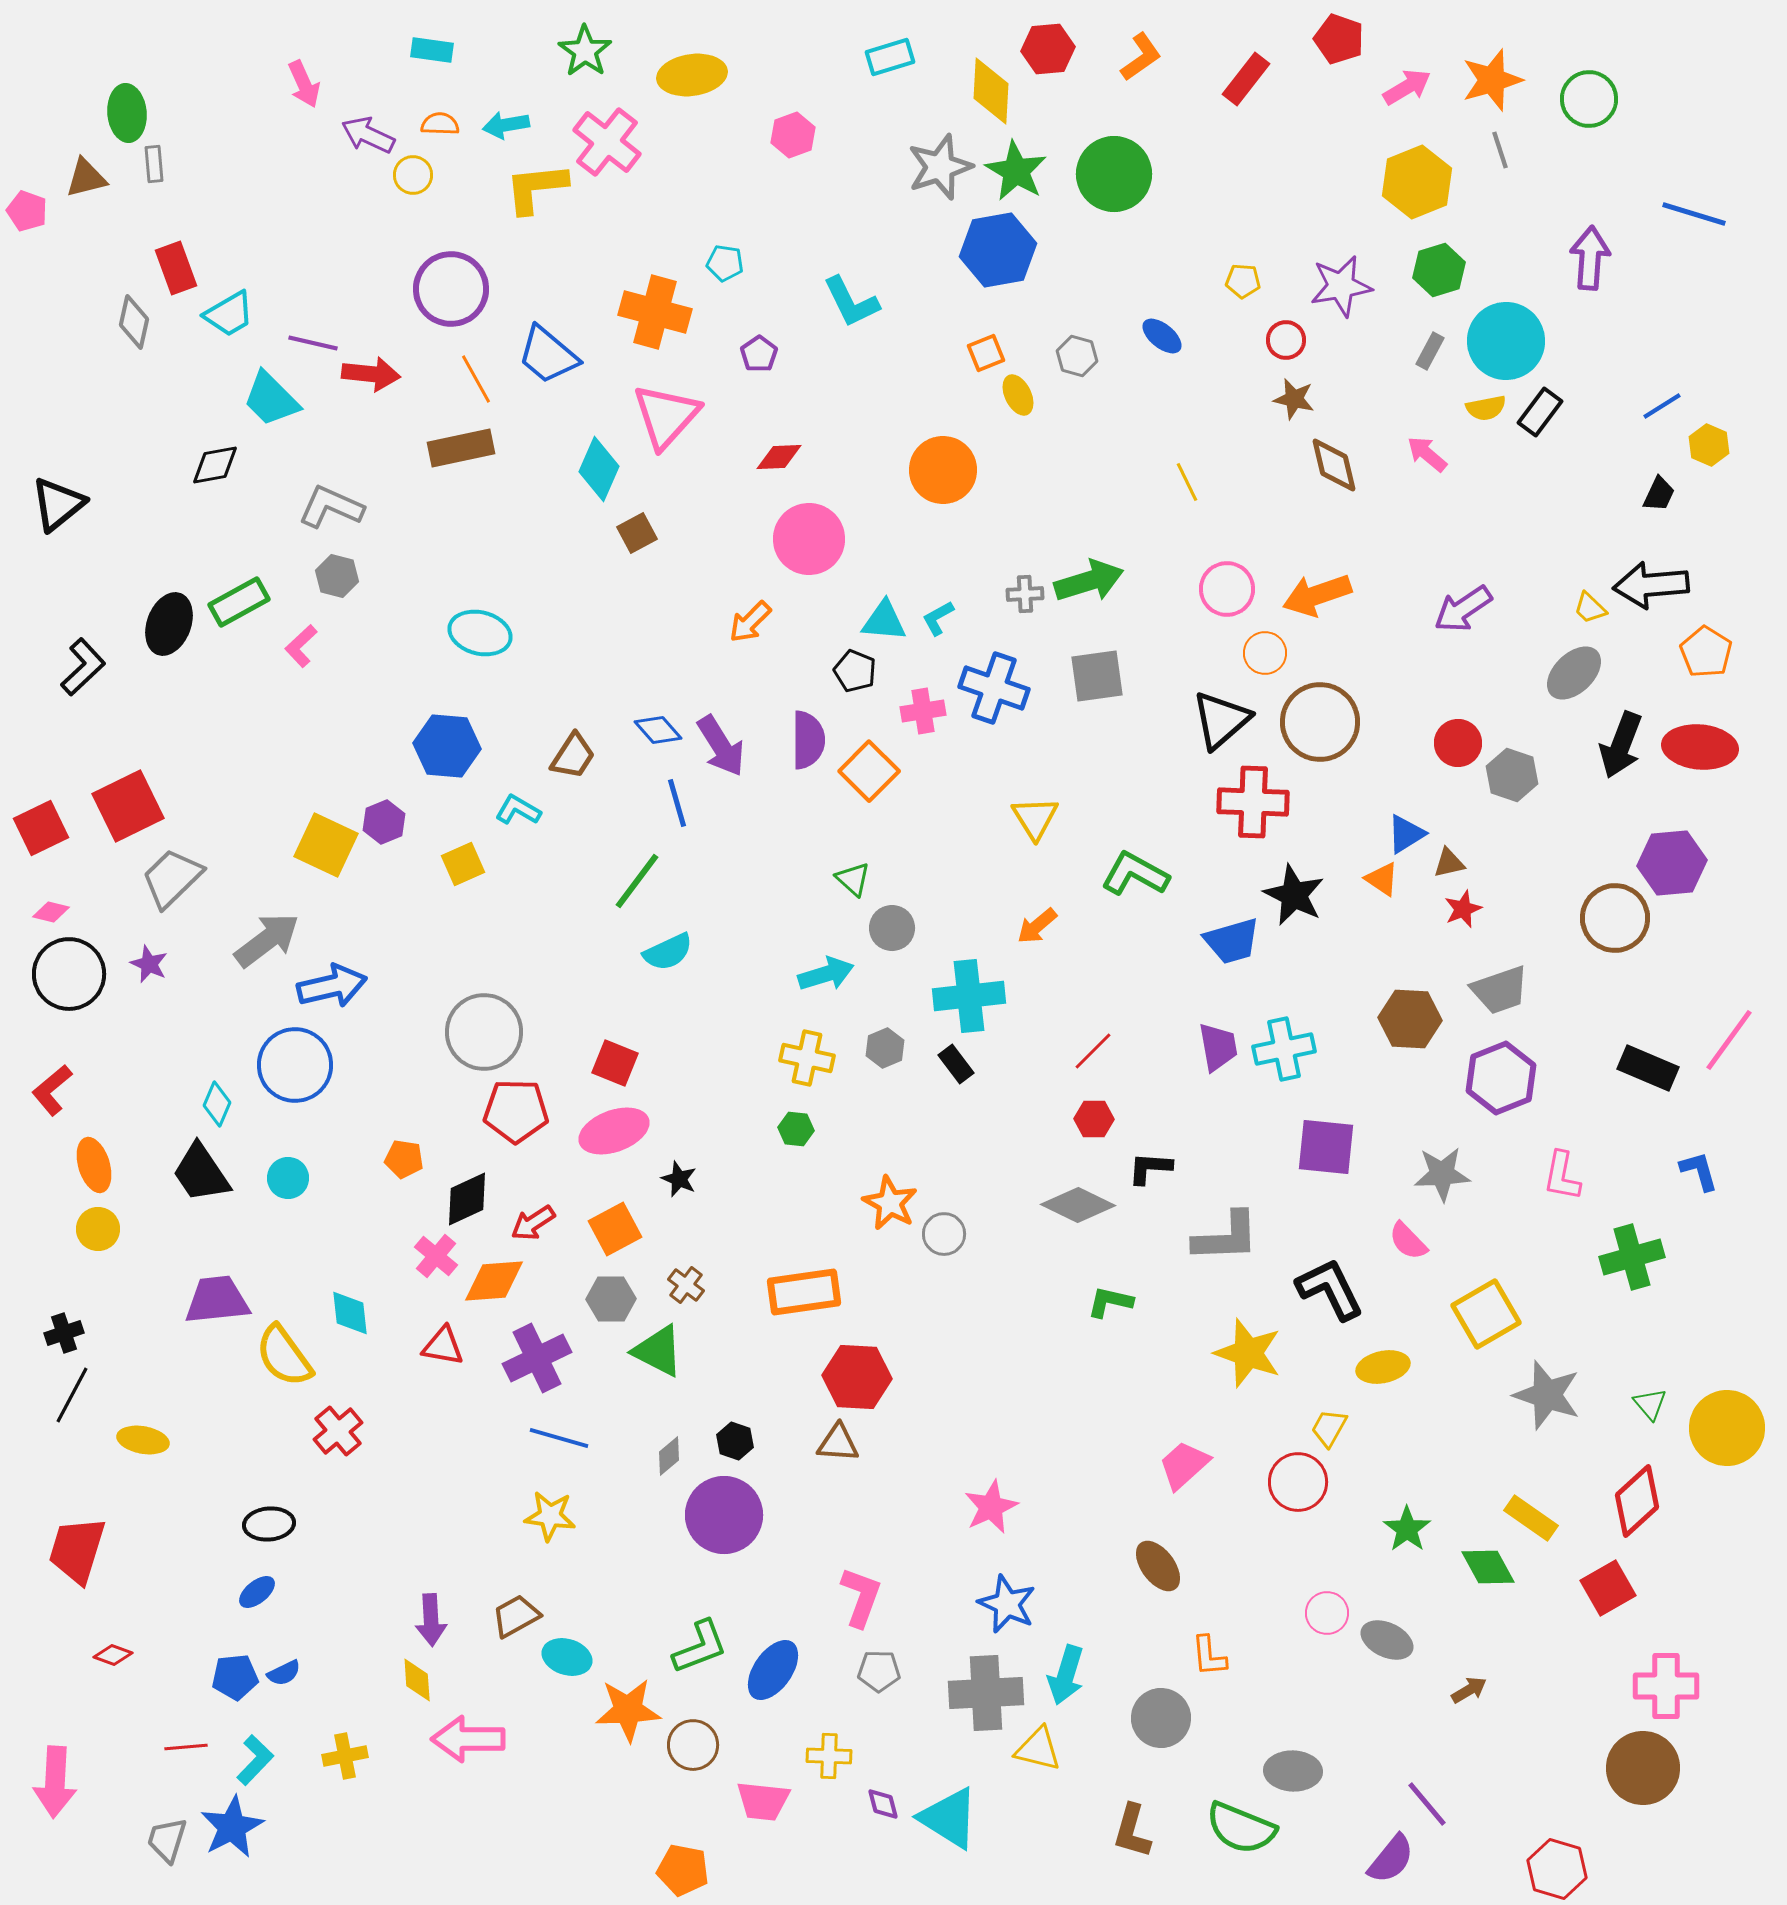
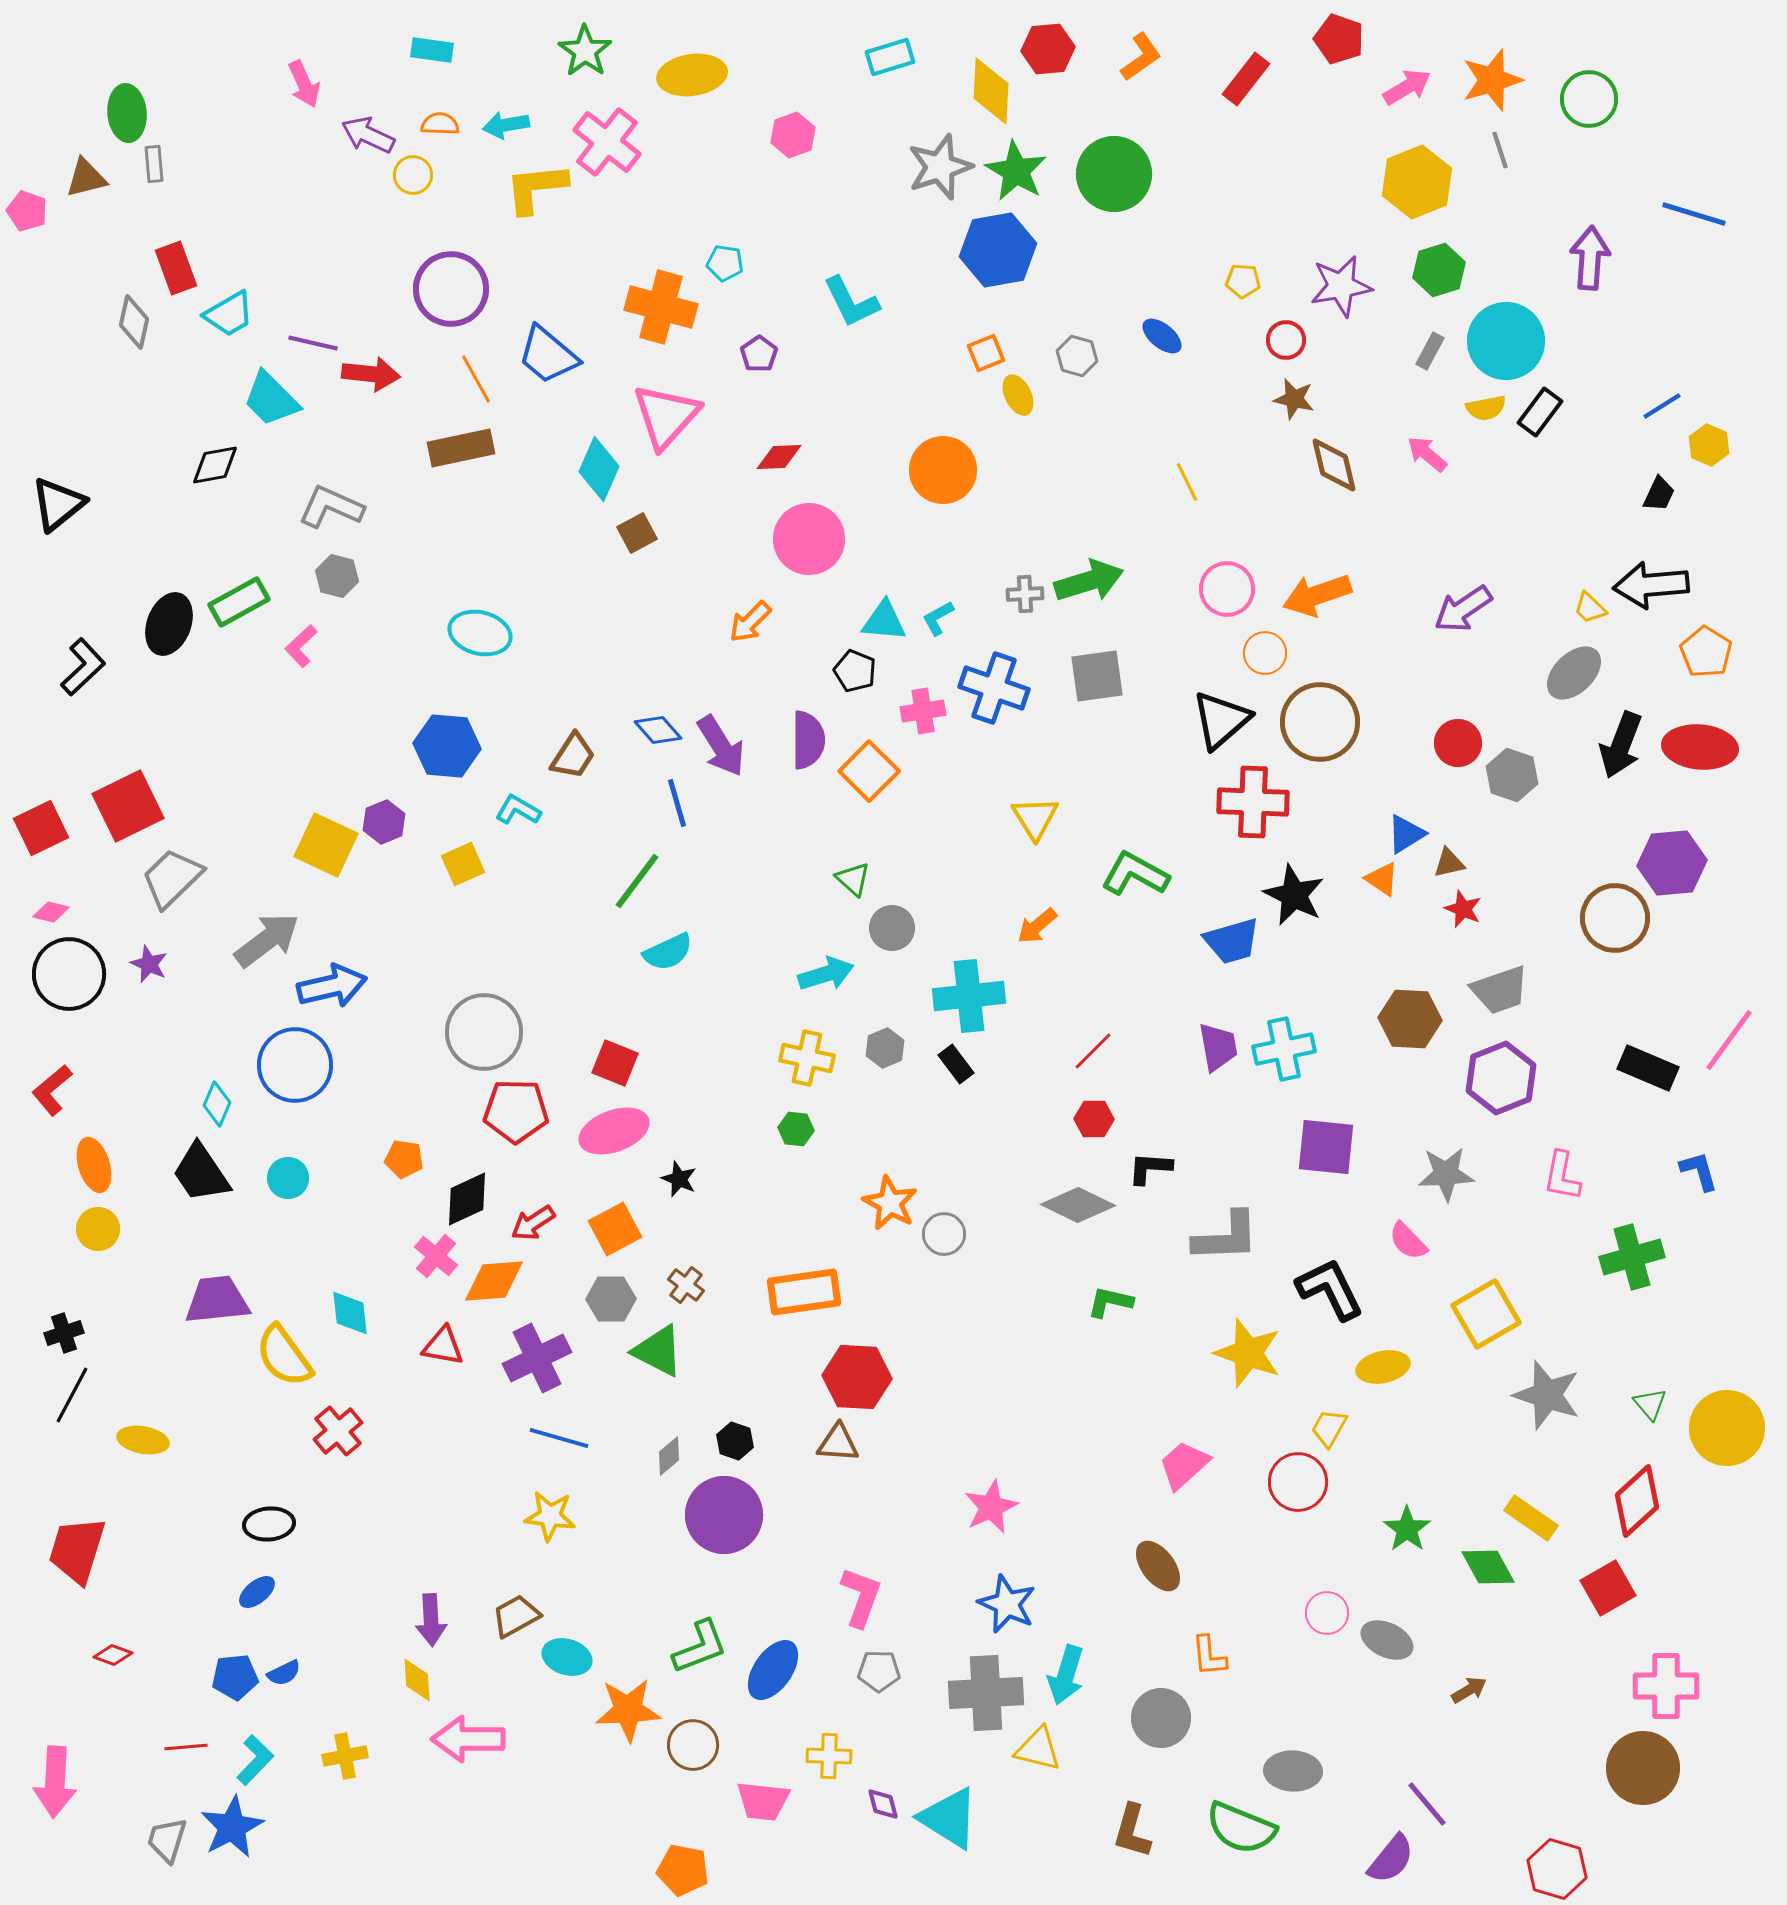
orange cross at (655, 312): moved 6 px right, 5 px up
red star at (1463, 909): rotated 27 degrees counterclockwise
gray star at (1442, 1174): moved 4 px right
